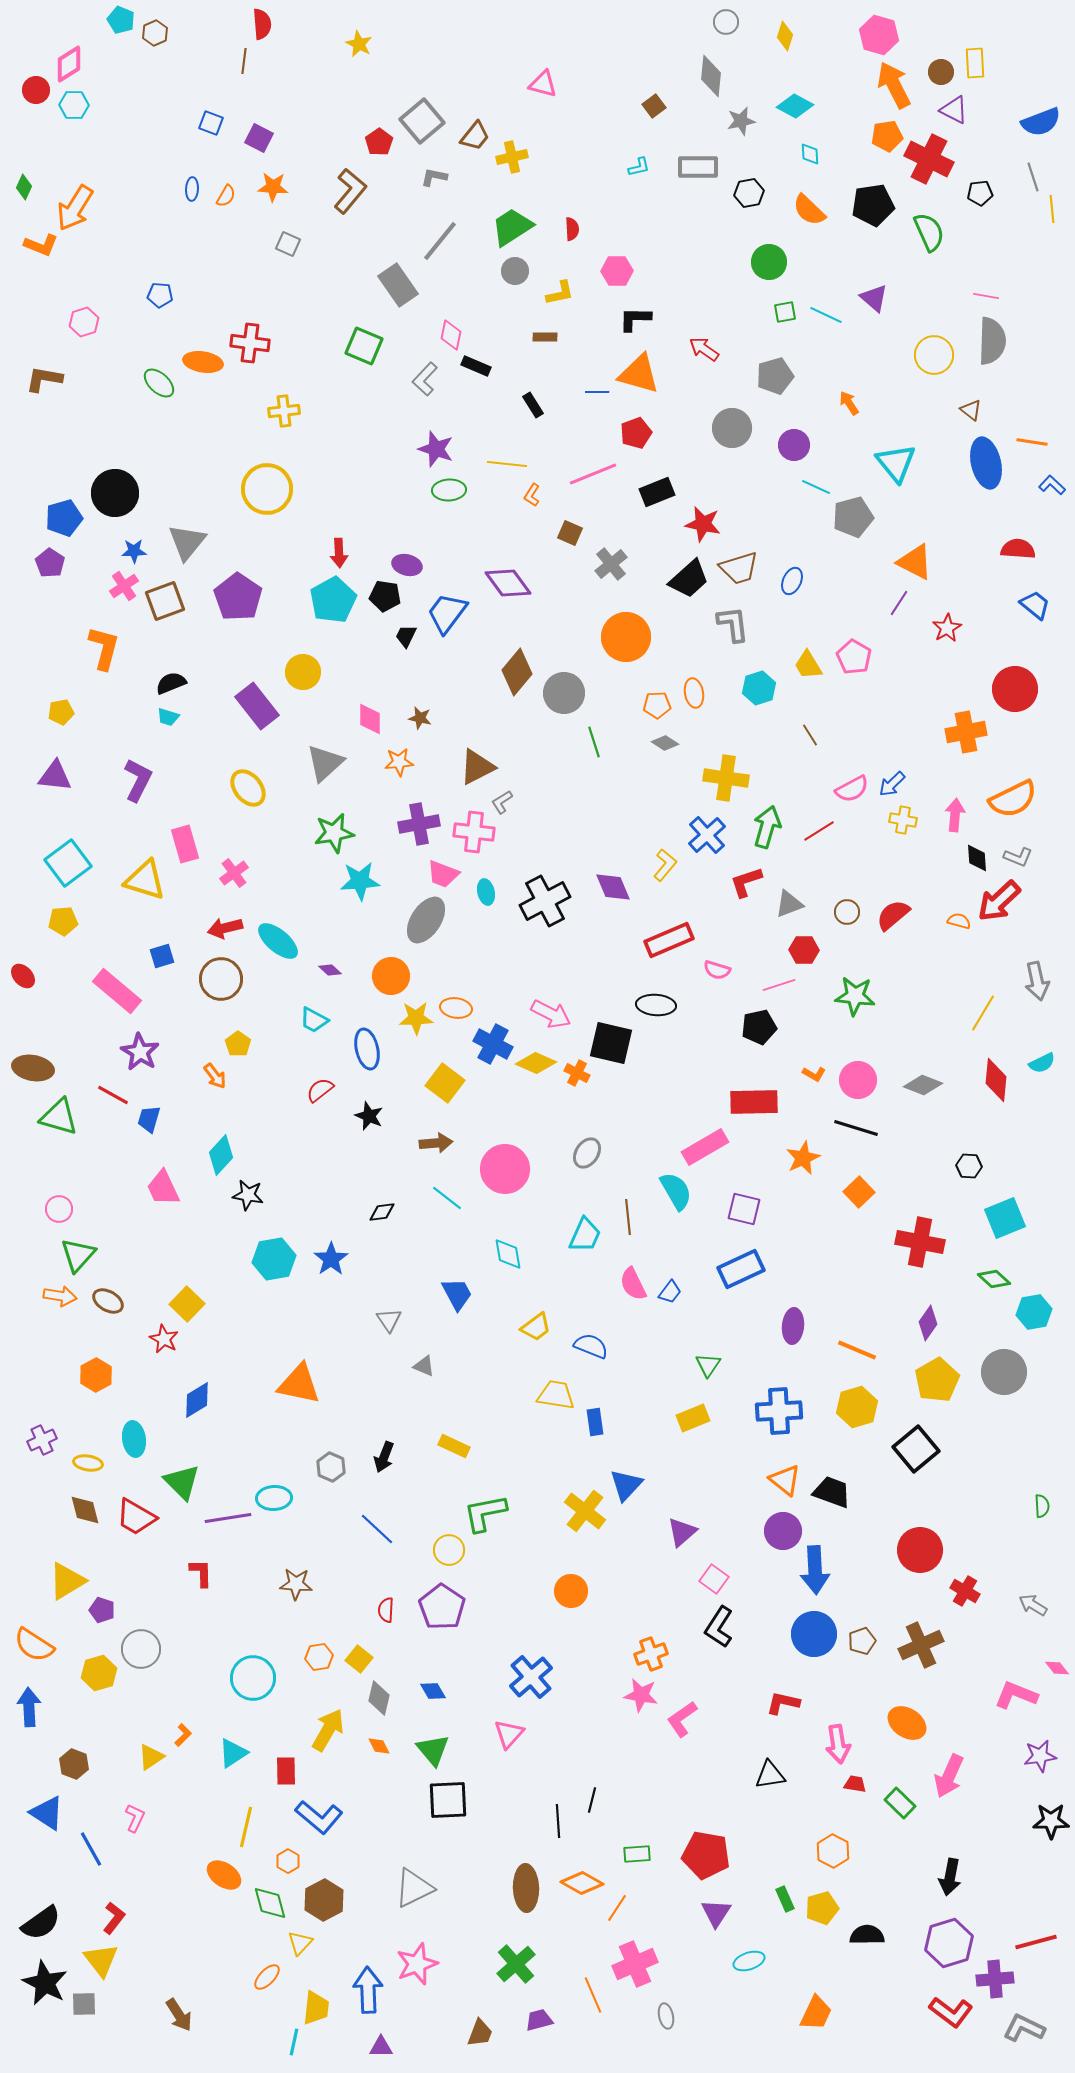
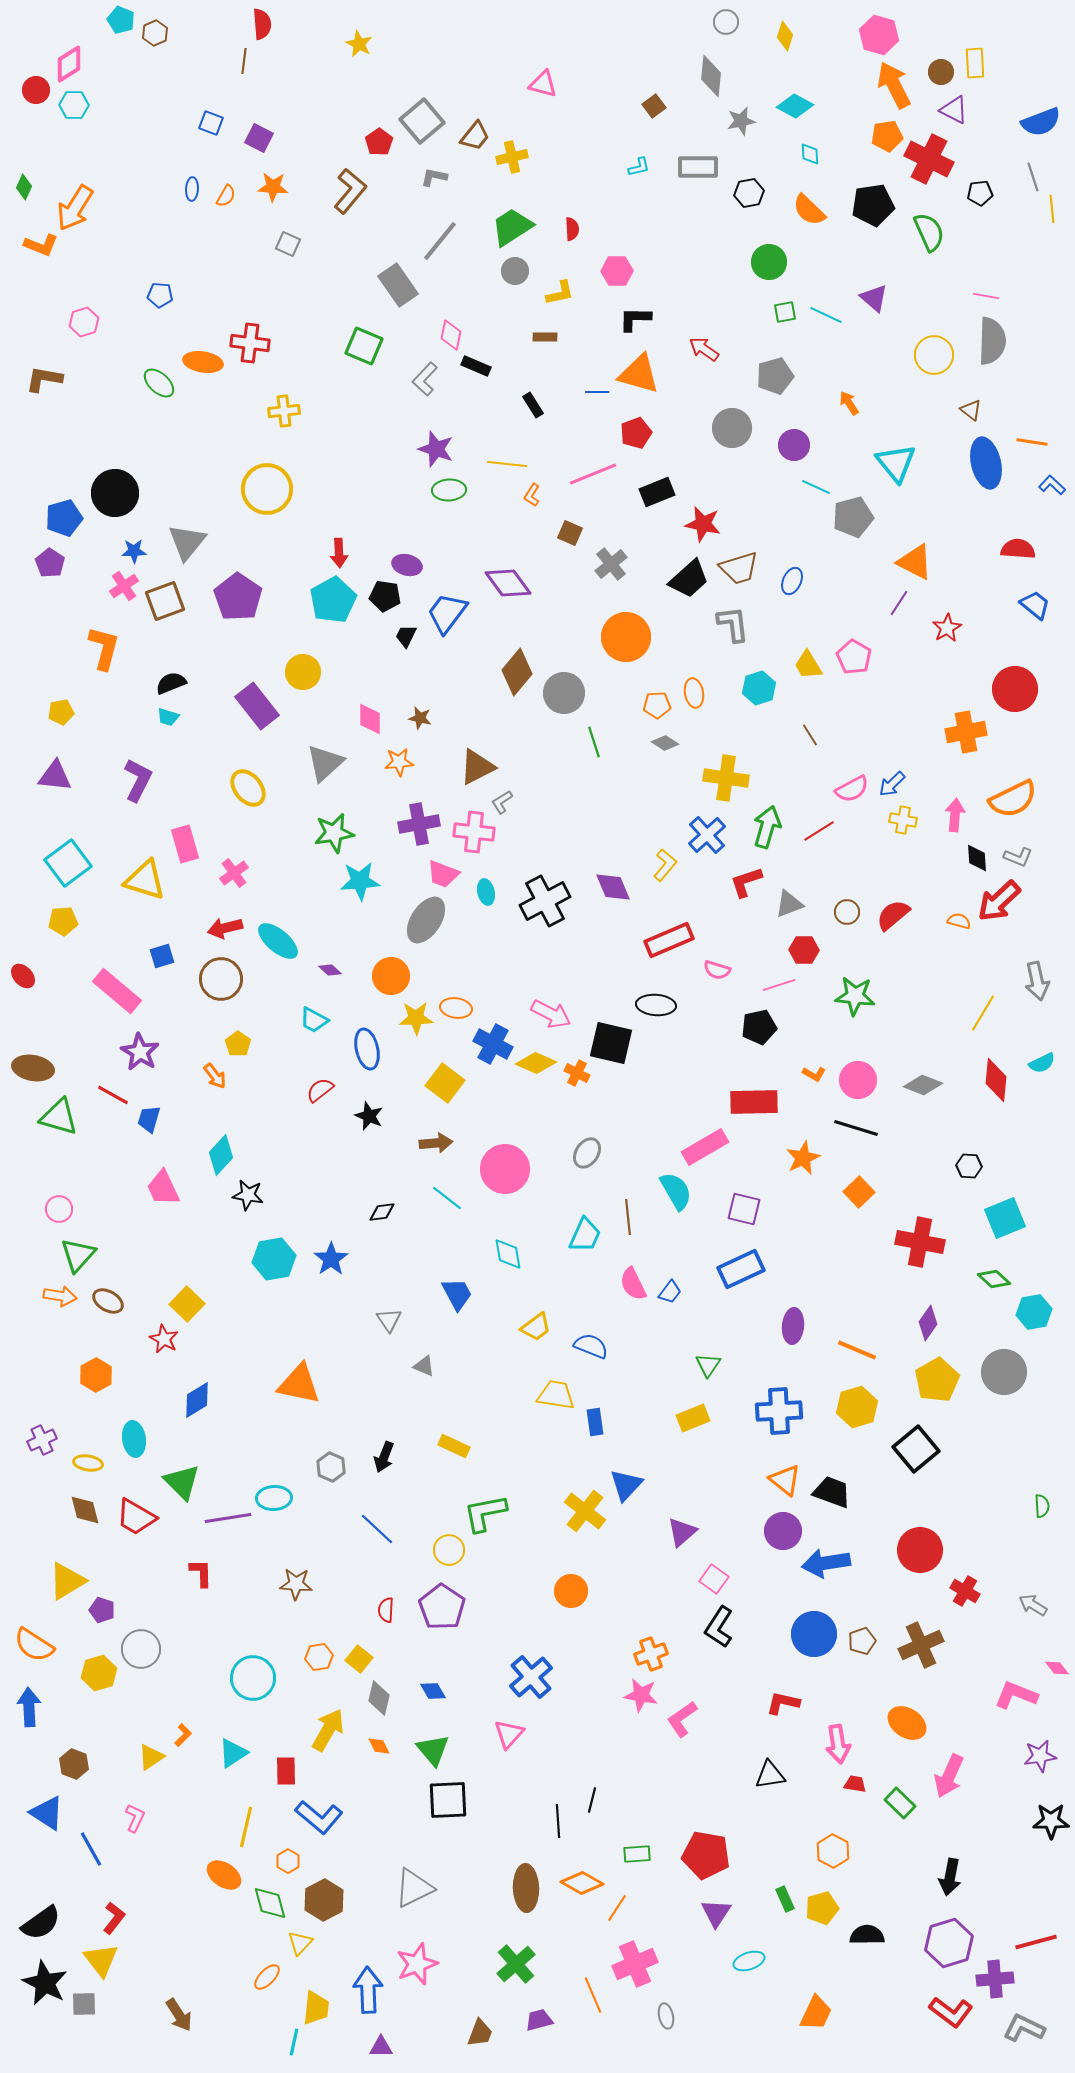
blue arrow at (815, 1570): moved 11 px right, 7 px up; rotated 84 degrees clockwise
